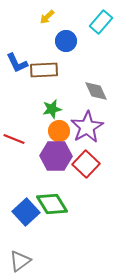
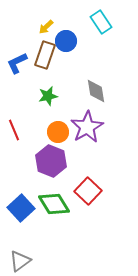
yellow arrow: moved 1 px left, 10 px down
cyan rectangle: rotated 75 degrees counterclockwise
blue L-shape: rotated 90 degrees clockwise
brown rectangle: moved 1 px right, 15 px up; rotated 68 degrees counterclockwise
gray diamond: rotated 15 degrees clockwise
green star: moved 4 px left, 13 px up
orange circle: moved 1 px left, 1 px down
red line: moved 9 px up; rotated 45 degrees clockwise
purple hexagon: moved 5 px left, 5 px down; rotated 20 degrees clockwise
red square: moved 2 px right, 27 px down
green diamond: moved 2 px right
blue square: moved 5 px left, 4 px up
